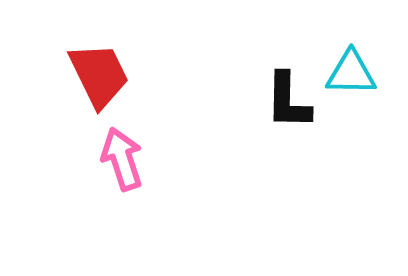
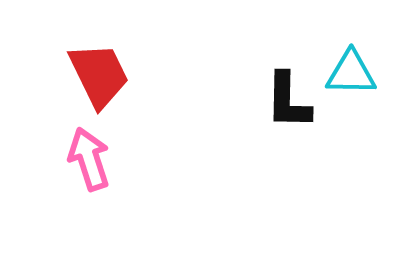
pink arrow: moved 33 px left
